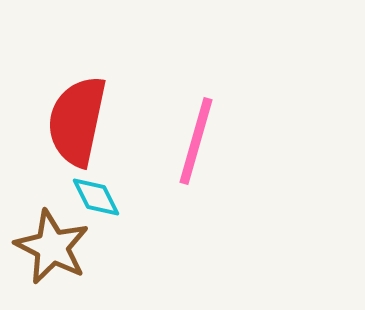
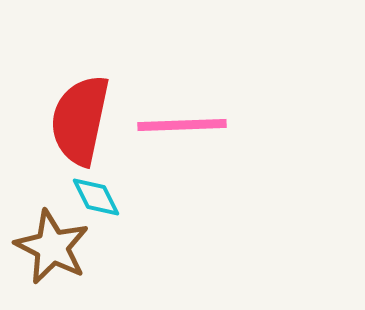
red semicircle: moved 3 px right, 1 px up
pink line: moved 14 px left, 16 px up; rotated 72 degrees clockwise
